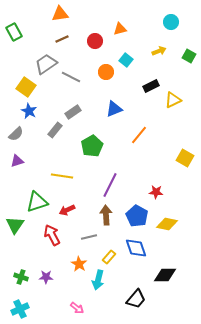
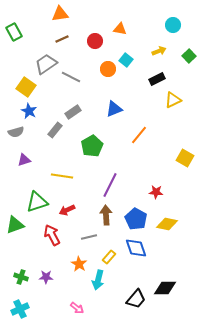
cyan circle at (171, 22): moved 2 px right, 3 px down
orange triangle at (120, 29): rotated 24 degrees clockwise
green square at (189, 56): rotated 16 degrees clockwise
orange circle at (106, 72): moved 2 px right, 3 px up
black rectangle at (151, 86): moved 6 px right, 7 px up
gray semicircle at (16, 134): moved 2 px up; rotated 28 degrees clockwise
purple triangle at (17, 161): moved 7 px right, 1 px up
blue pentagon at (137, 216): moved 1 px left, 3 px down
green triangle at (15, 225): rotated 36 degrees clockwise
black diamond at (165, 275): moved 13 px down
